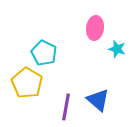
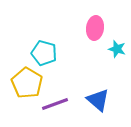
cyan pentagon: rotated 10 degrees counterclockwise
purple line: moved 11 px left, 3 px up; rotated 60 degrees clockwise
